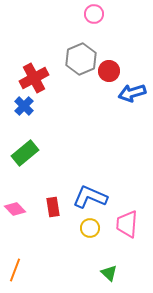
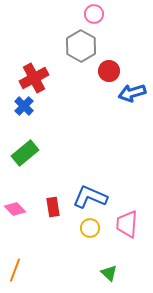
gray hexagon: moved 13 px up; rotated 8 degrees counterclockwise
